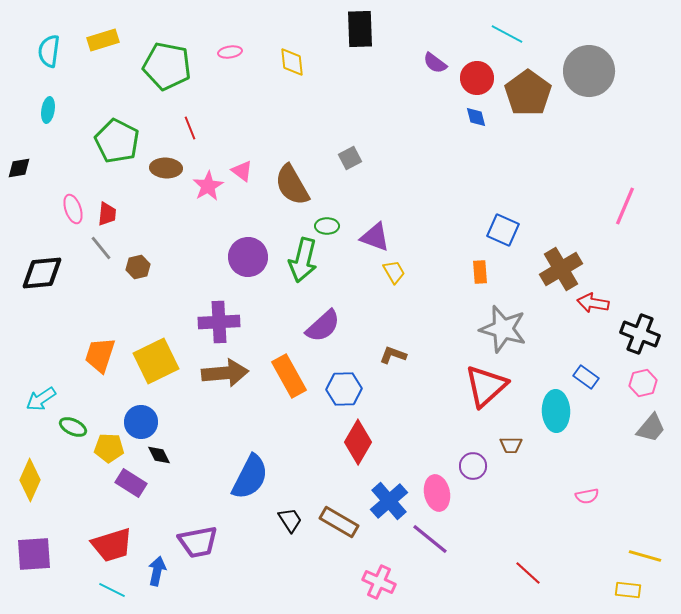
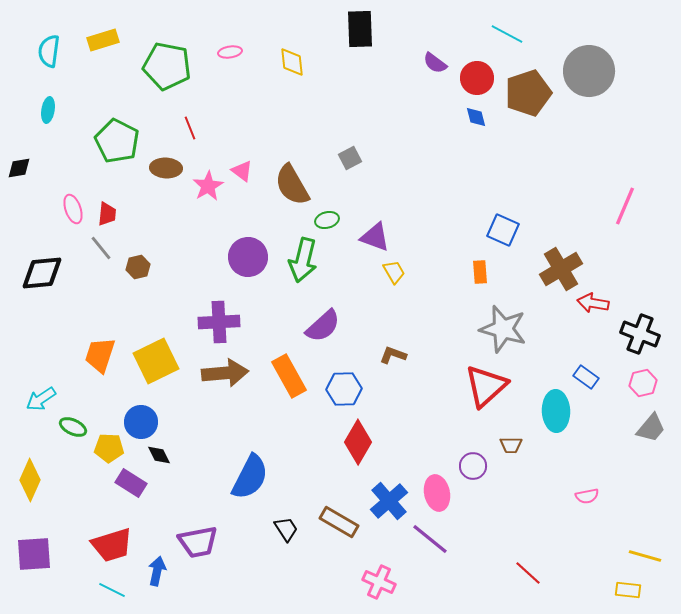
brown pentagon at (528, 93): rotated 18 degrees clockwise
green ellipse at (327, 226): moved 6 px up; rotated 15 degrees counterclockwise
black trapezoid at (290, 520): moved 4 px left, 9 px down
